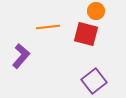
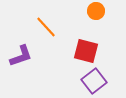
orange line: moved 2 px left; rotated 55 degrees clockwise
red square: moved 17 px down
purple L-shape: rotated 30 degrees clockwise
